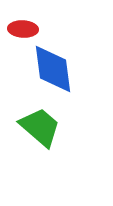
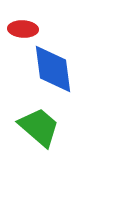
green trapezoid: moved 1 px left
